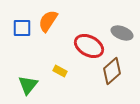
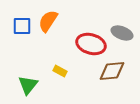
blue square: moved 2 px up
red ellipse: moved 2 px right, 2 px up; rotated 12 degrees counterclockwise
brown diamond: rotated 36 degrees clockwise
